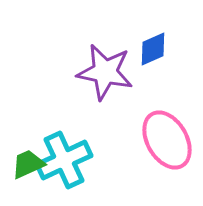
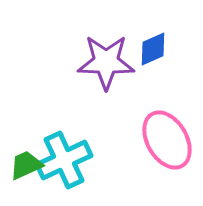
purple star: moved 1 px right, 10 px up; rotated 10 degrees counterclockwise
green trapezoid: moved 2 px left, 1 px down
